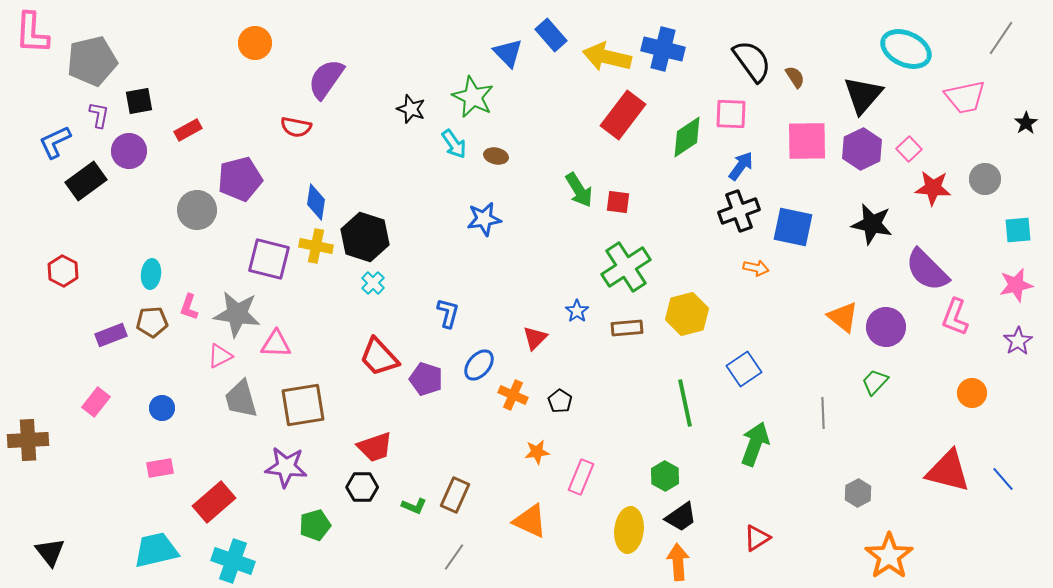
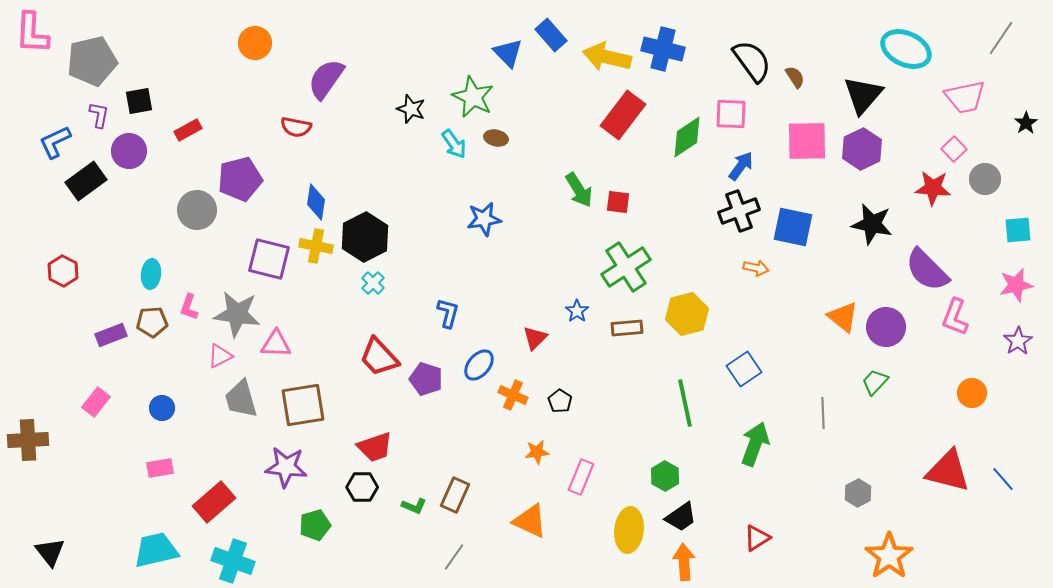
pink square at (909, 149): moved 45 px right
brown ellipse at (496, 156): moved 18 px up
black hexagon at (365, 237): rotated 15 degrees clockwise
orange arrow at (678, 562): moved 6 px right
